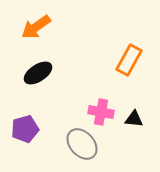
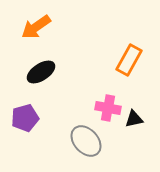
black ellipse: moved 3 px right, 1 px up
pink cross: moved 7 px right, 4 px up
black triangle: rotated 18 degrees counterclockwise
purple pentagon: moved 11 px up
gray ellipse: moved 4 px right, 3 px up
